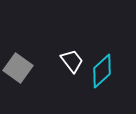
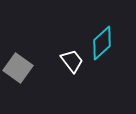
cyan diamond: moved 28 px up
